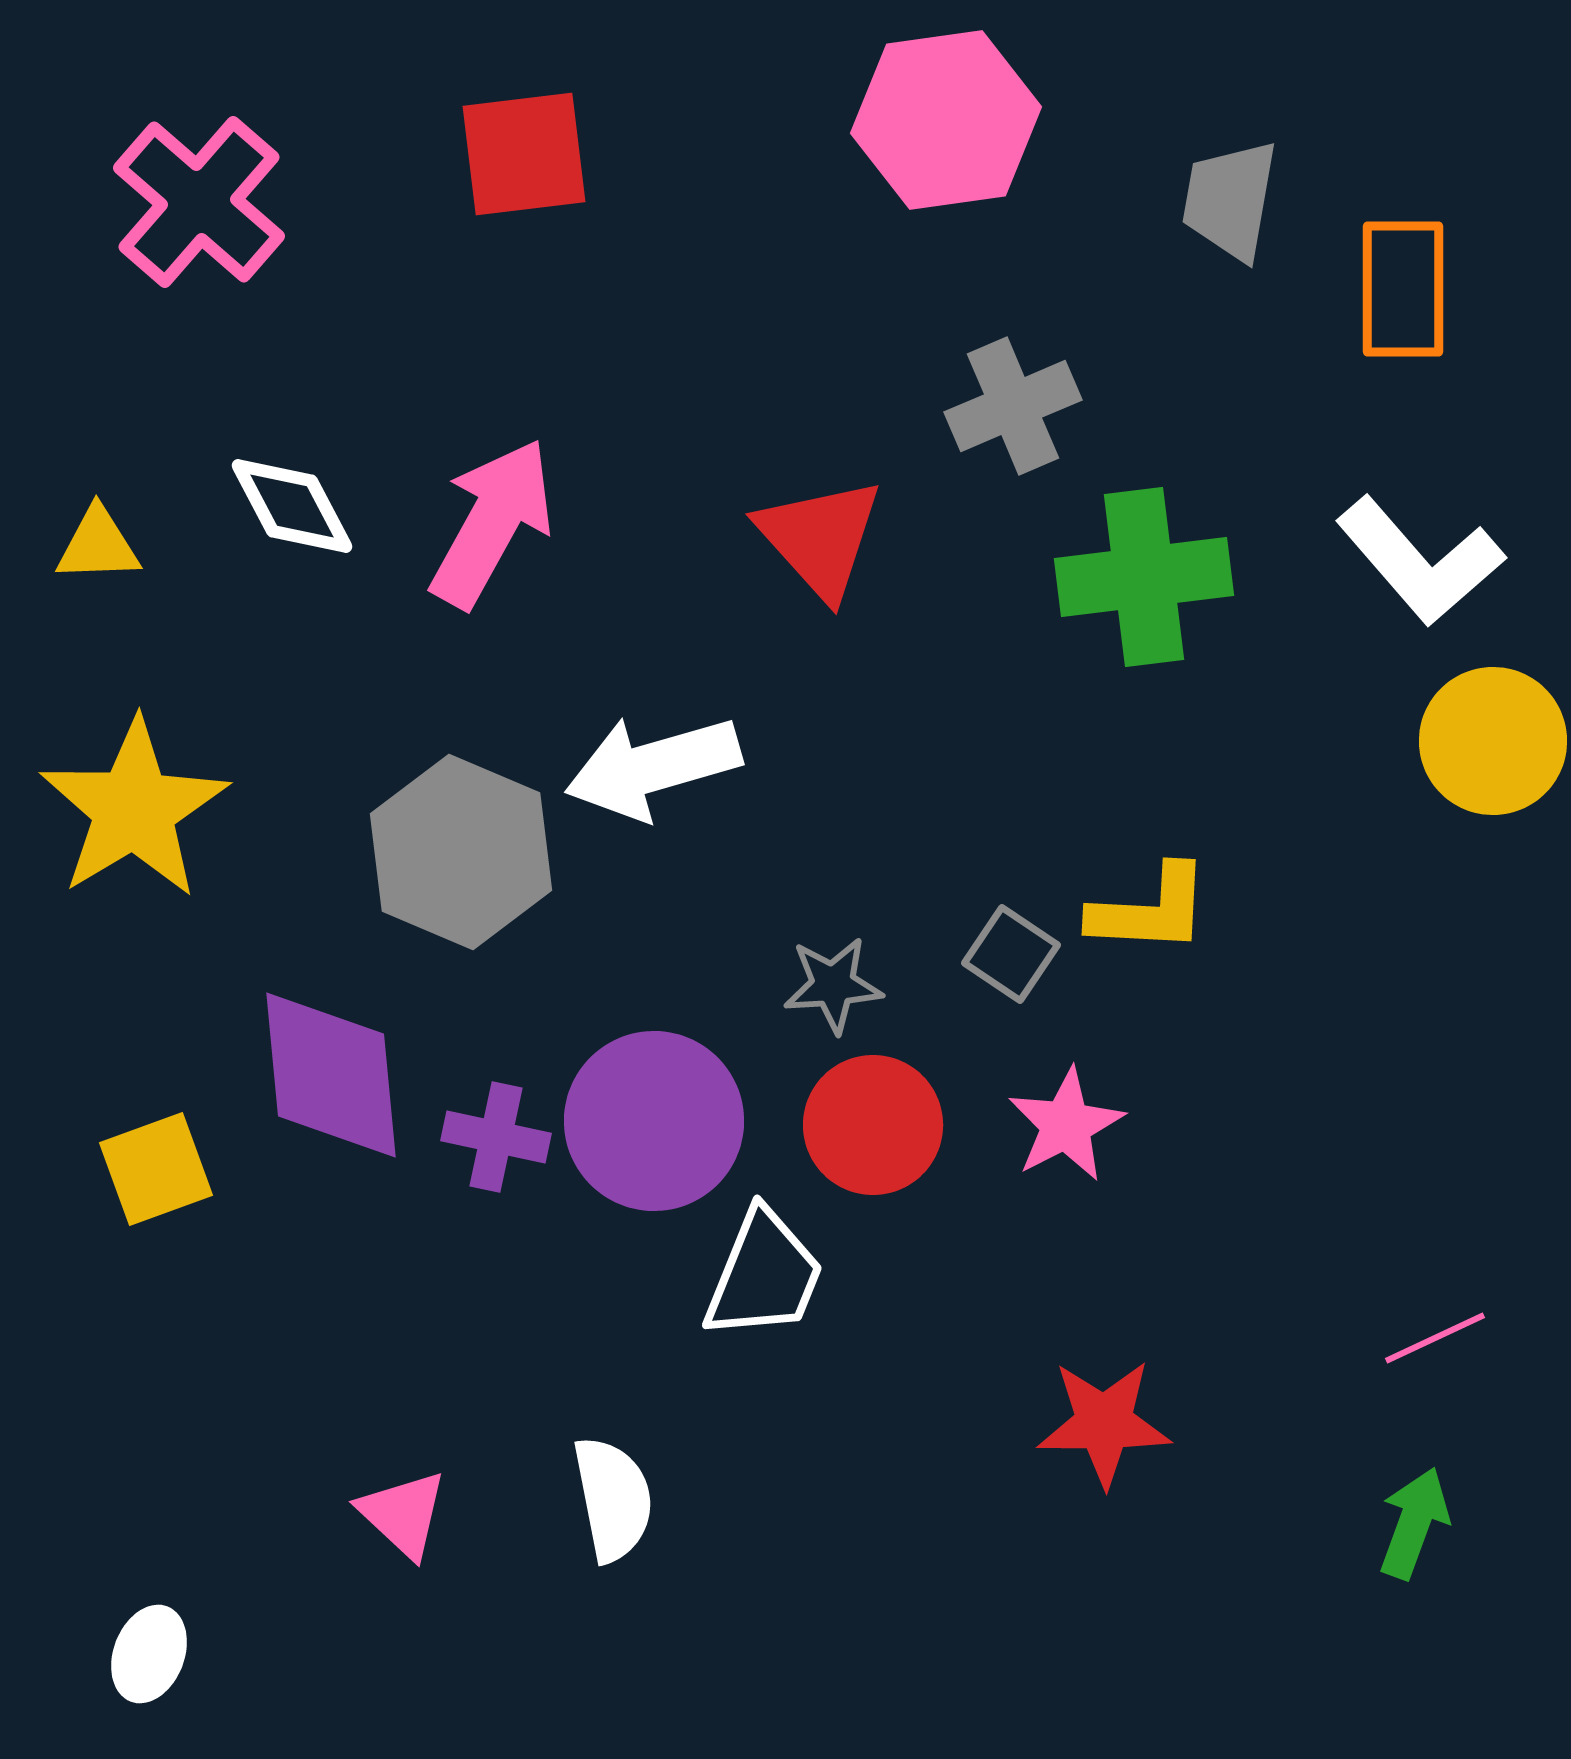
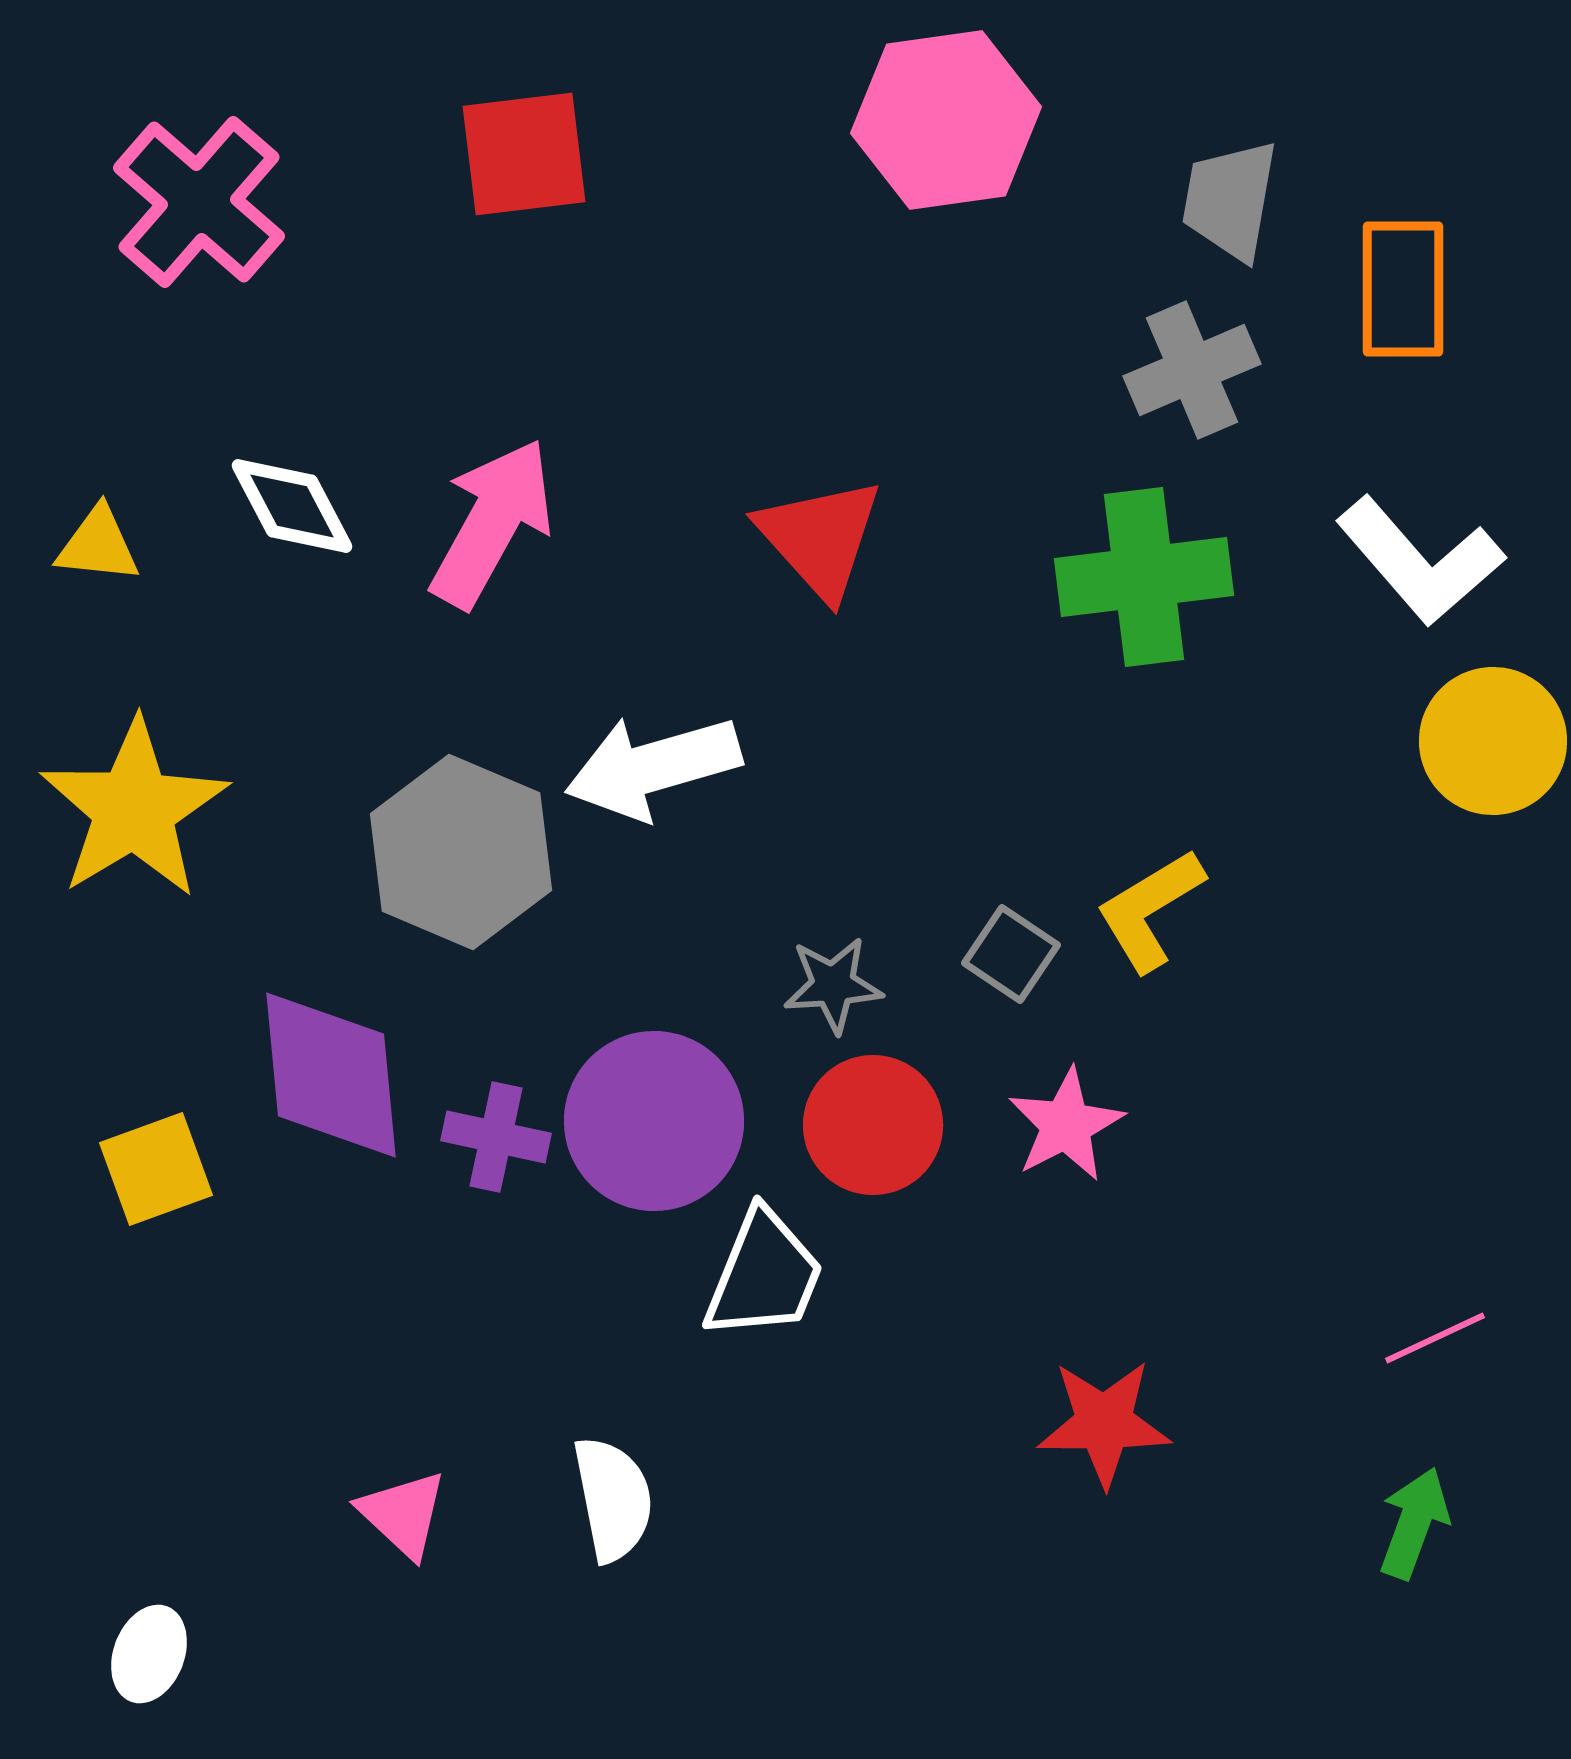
gray cross: moved 179 px right, 36 px up
yellow triangle: rotated 8 degrees clockwise
yellow L-shape: rotated 146 degrees clockwise
